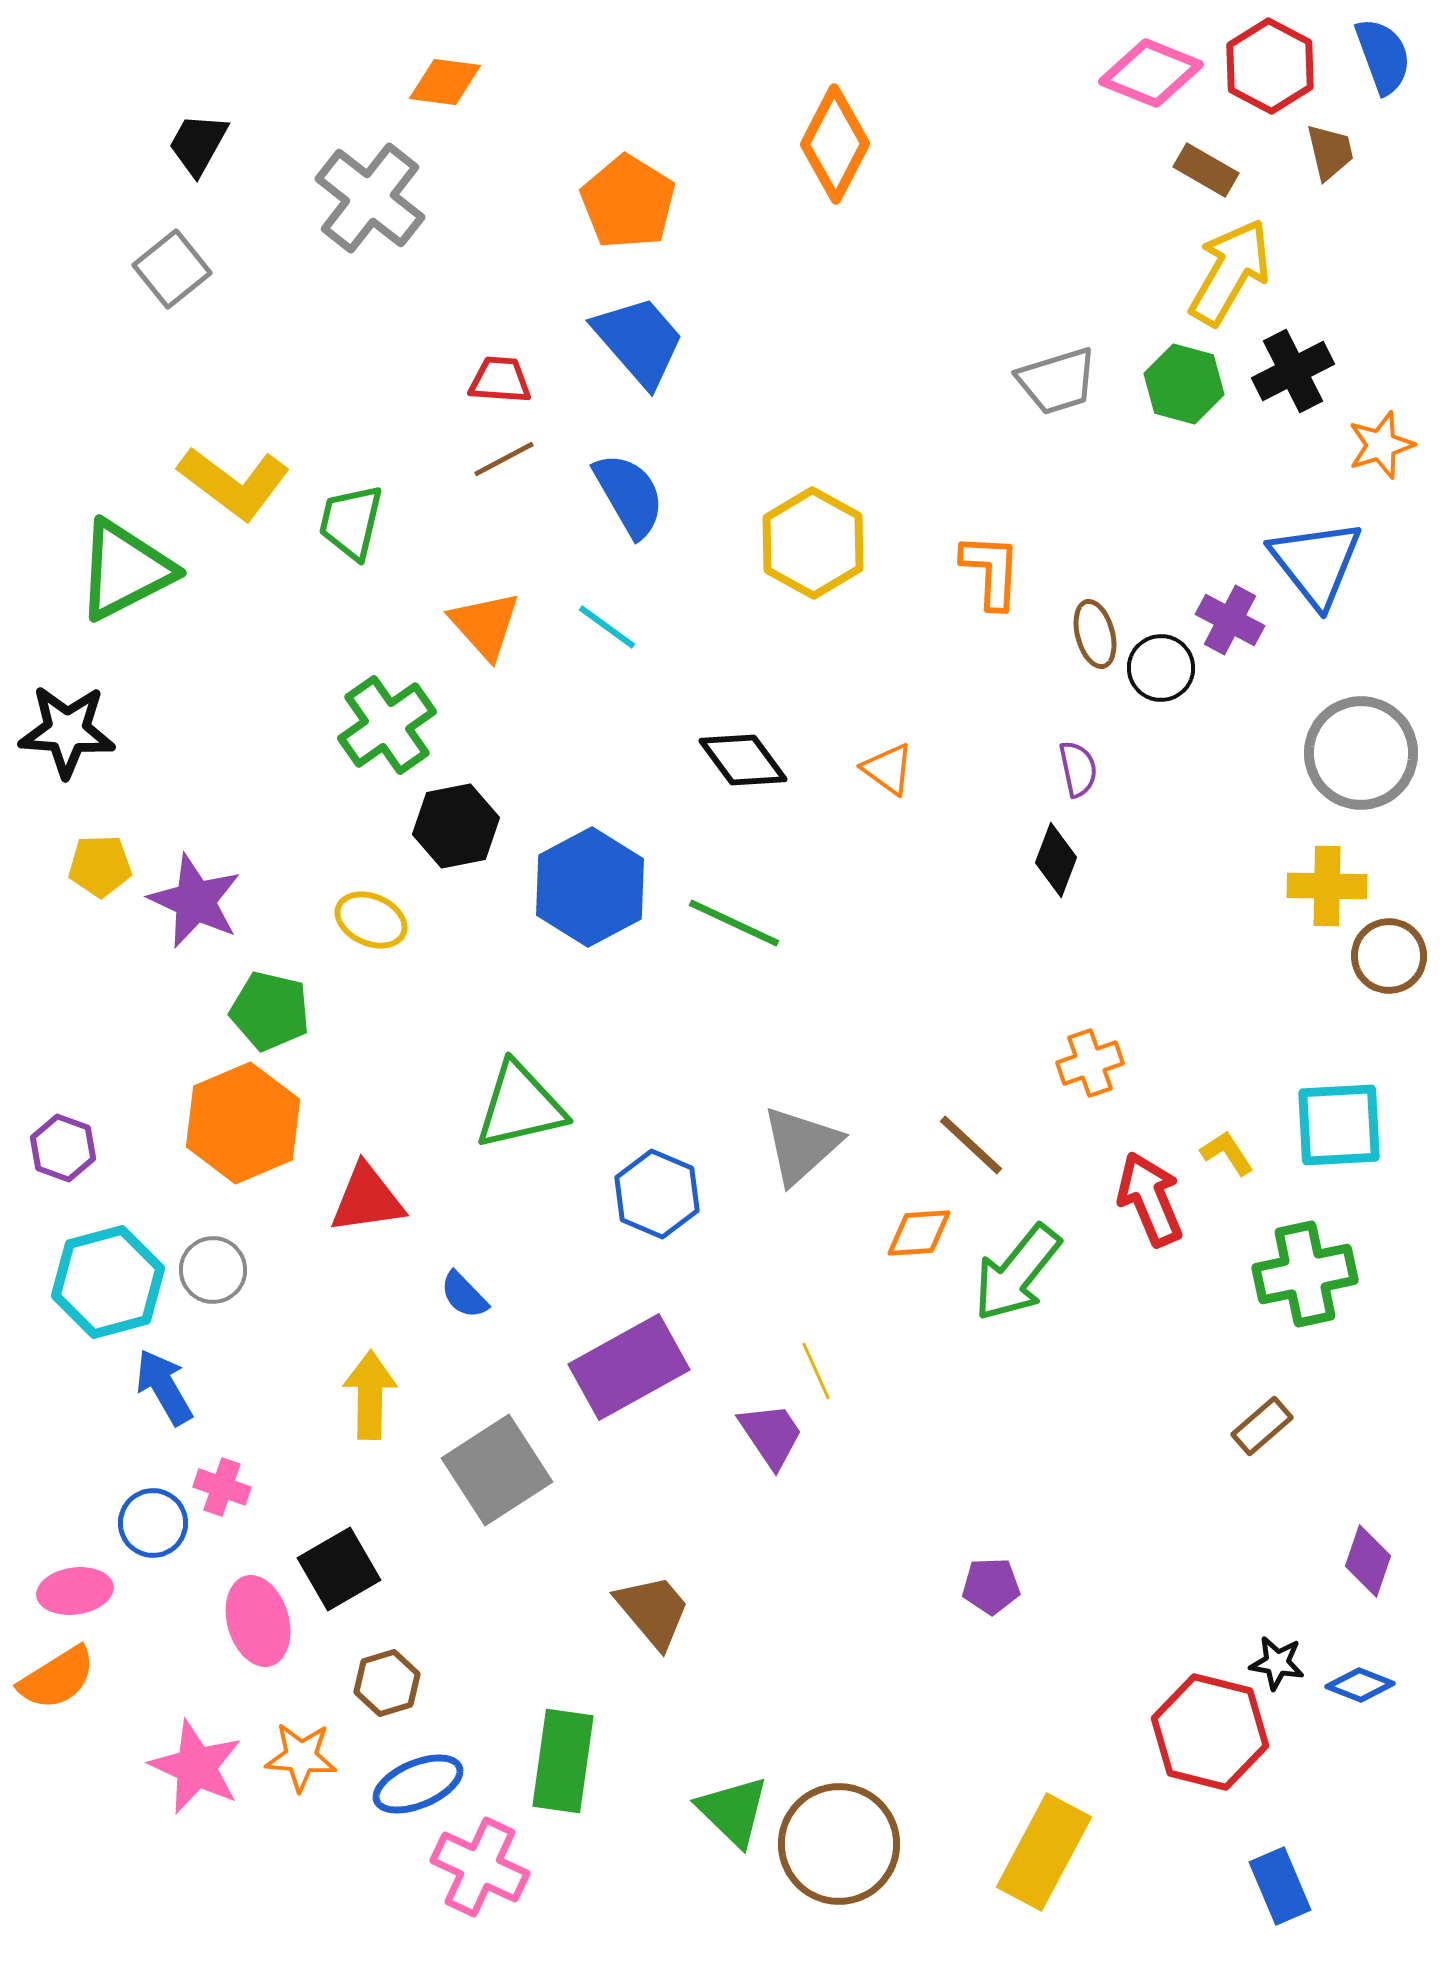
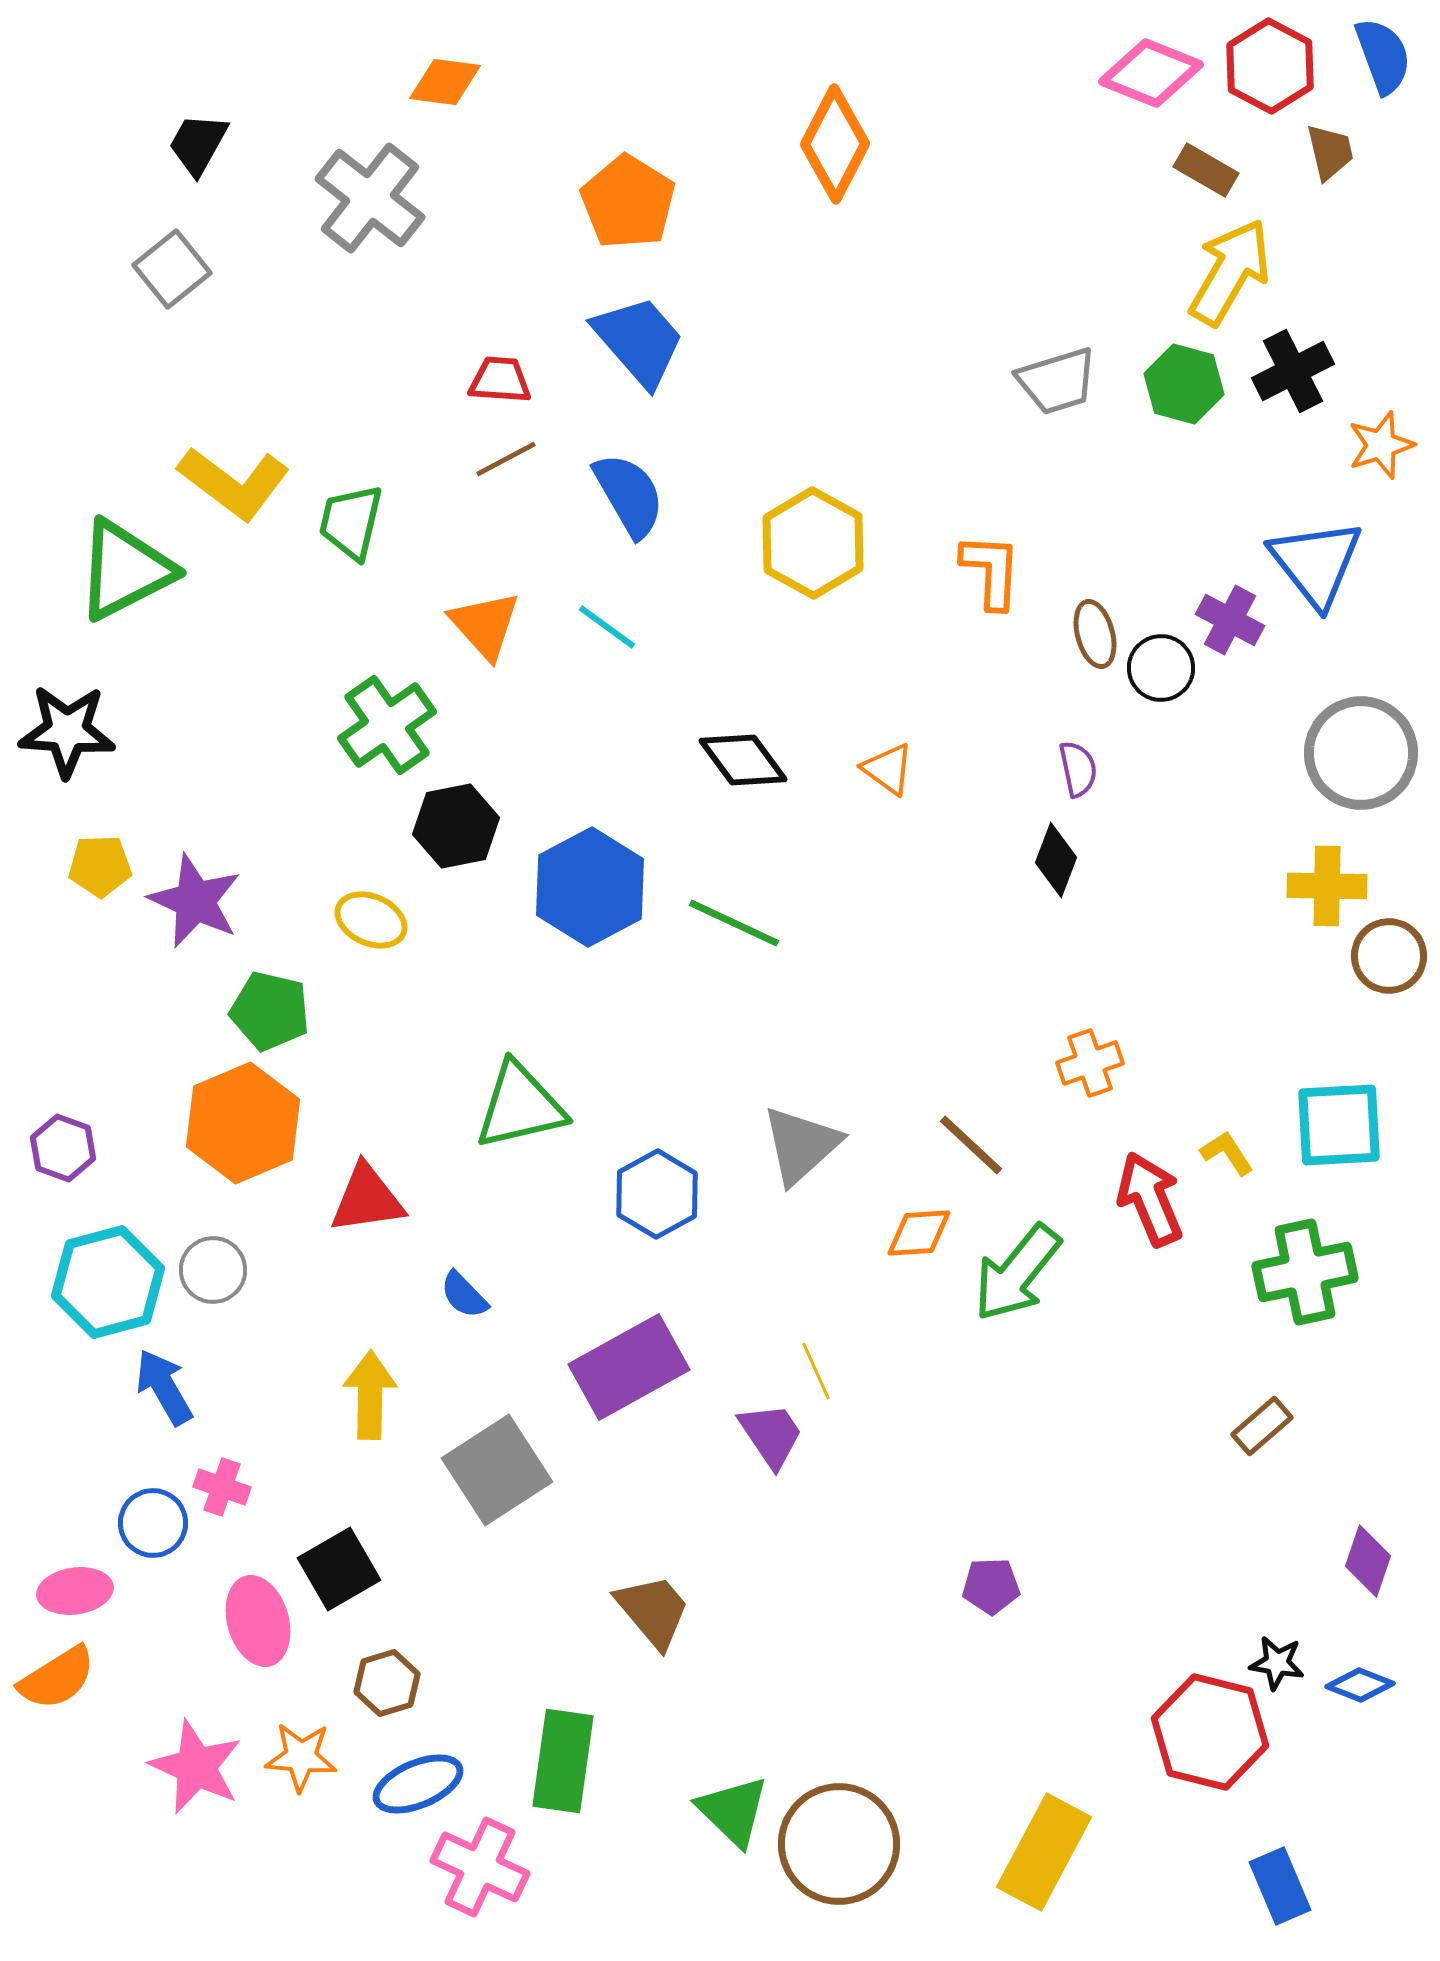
brown line at (504, 459): moved 2 px right
blue hexagon at (657, 1194): rotated 8 degrees clockwise
green cross at (1305, 1274): moved 2 px up
